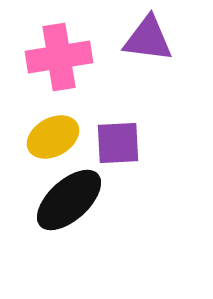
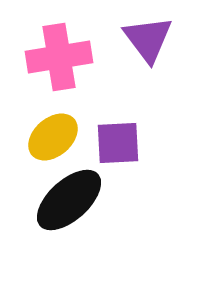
purple triangle: rotated 46 degrees clockwise
yellow ellipse: rotated 12 degrees counterclockwise
